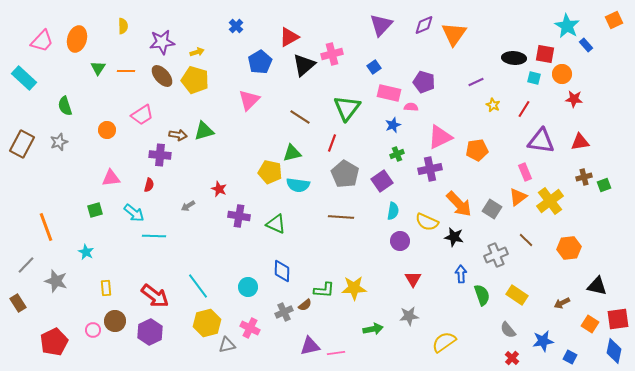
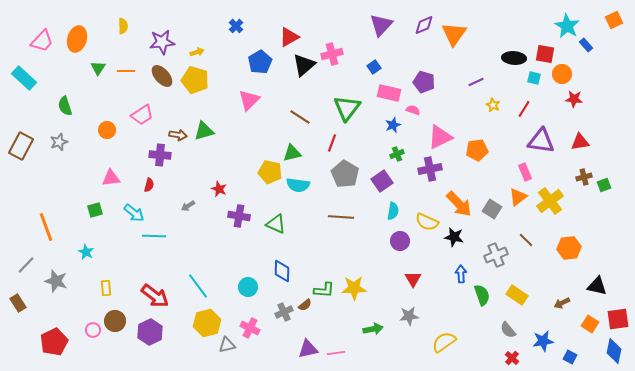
pink semicircle at (411, 107): moved 2 px right, 3 px down; rotated 16 degrees clockwise
brown rectangle at (22, 144): moved 1 px left, 2 px down
purple triangle at (310, 346): moved 2 px left, 3 px down
